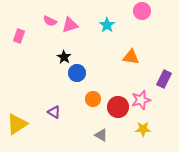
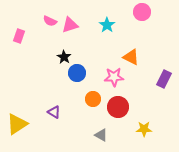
pink circle: moved 1 px down
orange triangle: rotated 18 degrees clockwise
pink star: moved 27 px left, 23 px up; rotated 12 degrees clockwise
yellow star: moved 1 px right
